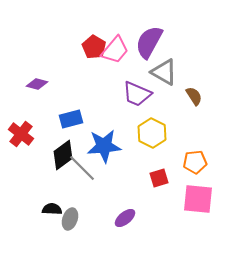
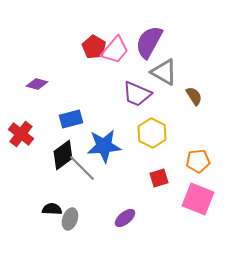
orange pentagon: moved 3 px right, 1 px up
pink square: rotated 16 degrees clockwise
